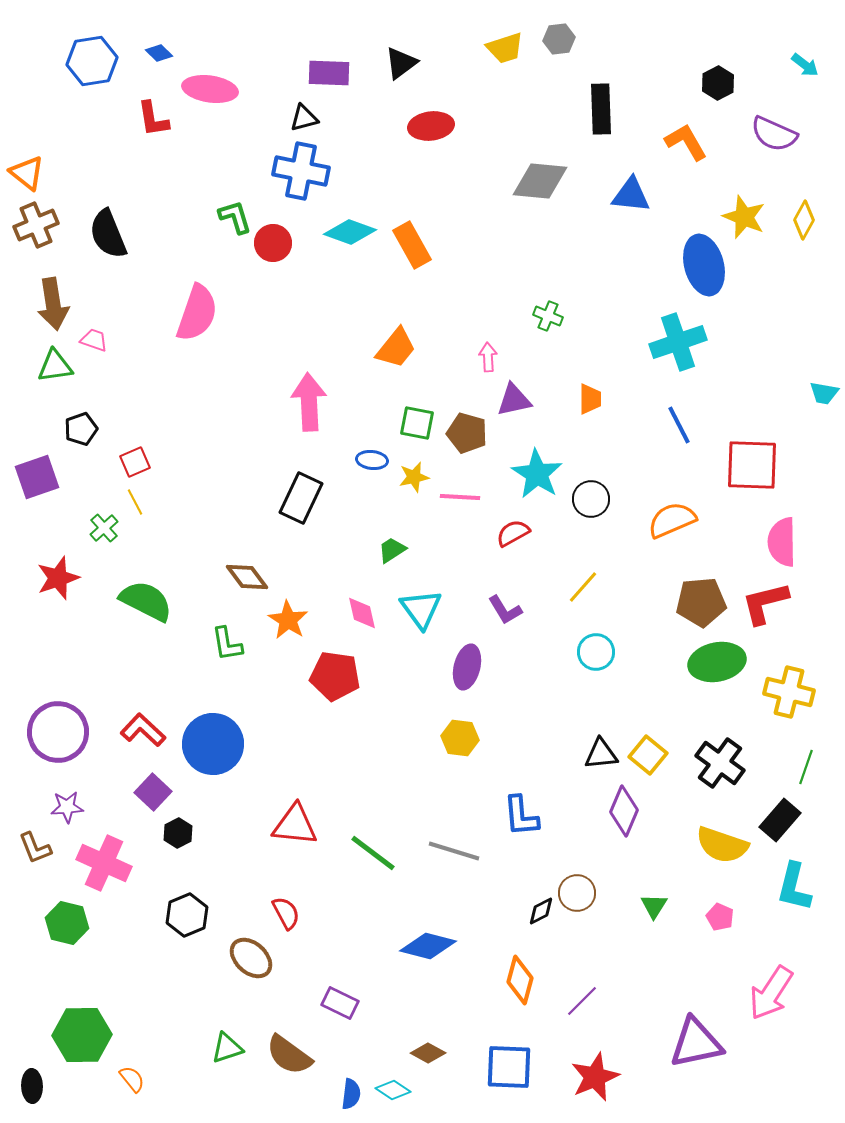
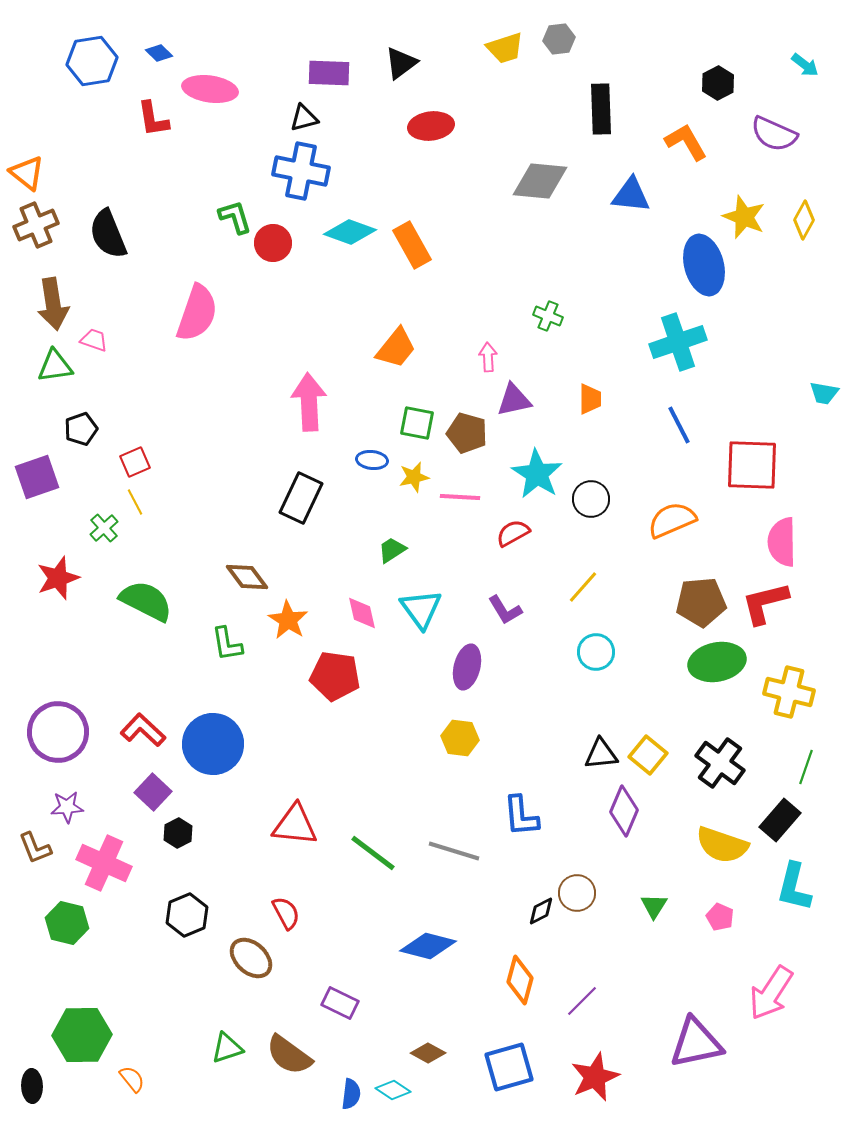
blue square at (509, 1067): rotated 18 degrees counterclockwise
